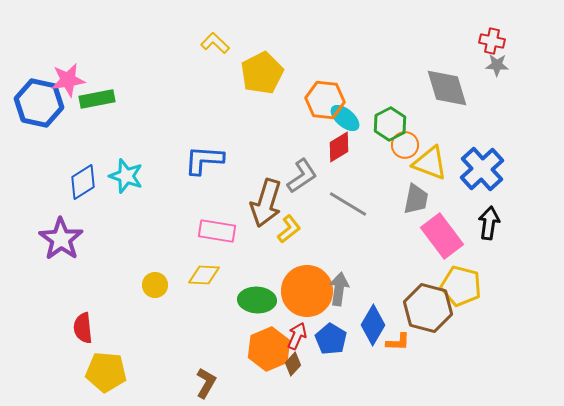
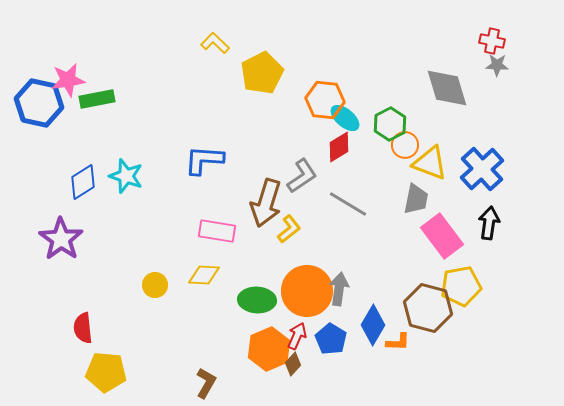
yellow pentagon at (461, 286): rotated 24 degrees counterclockwise
